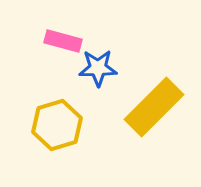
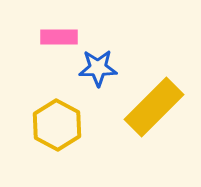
pink rectangle: moved 4 px left, 4 px up; rotated 15 degrees counterclockwise
yellow hexagon: rotated 15 degrees counterclockwise
